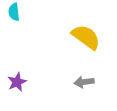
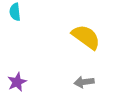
cyan semicircle: moved 1 px right
